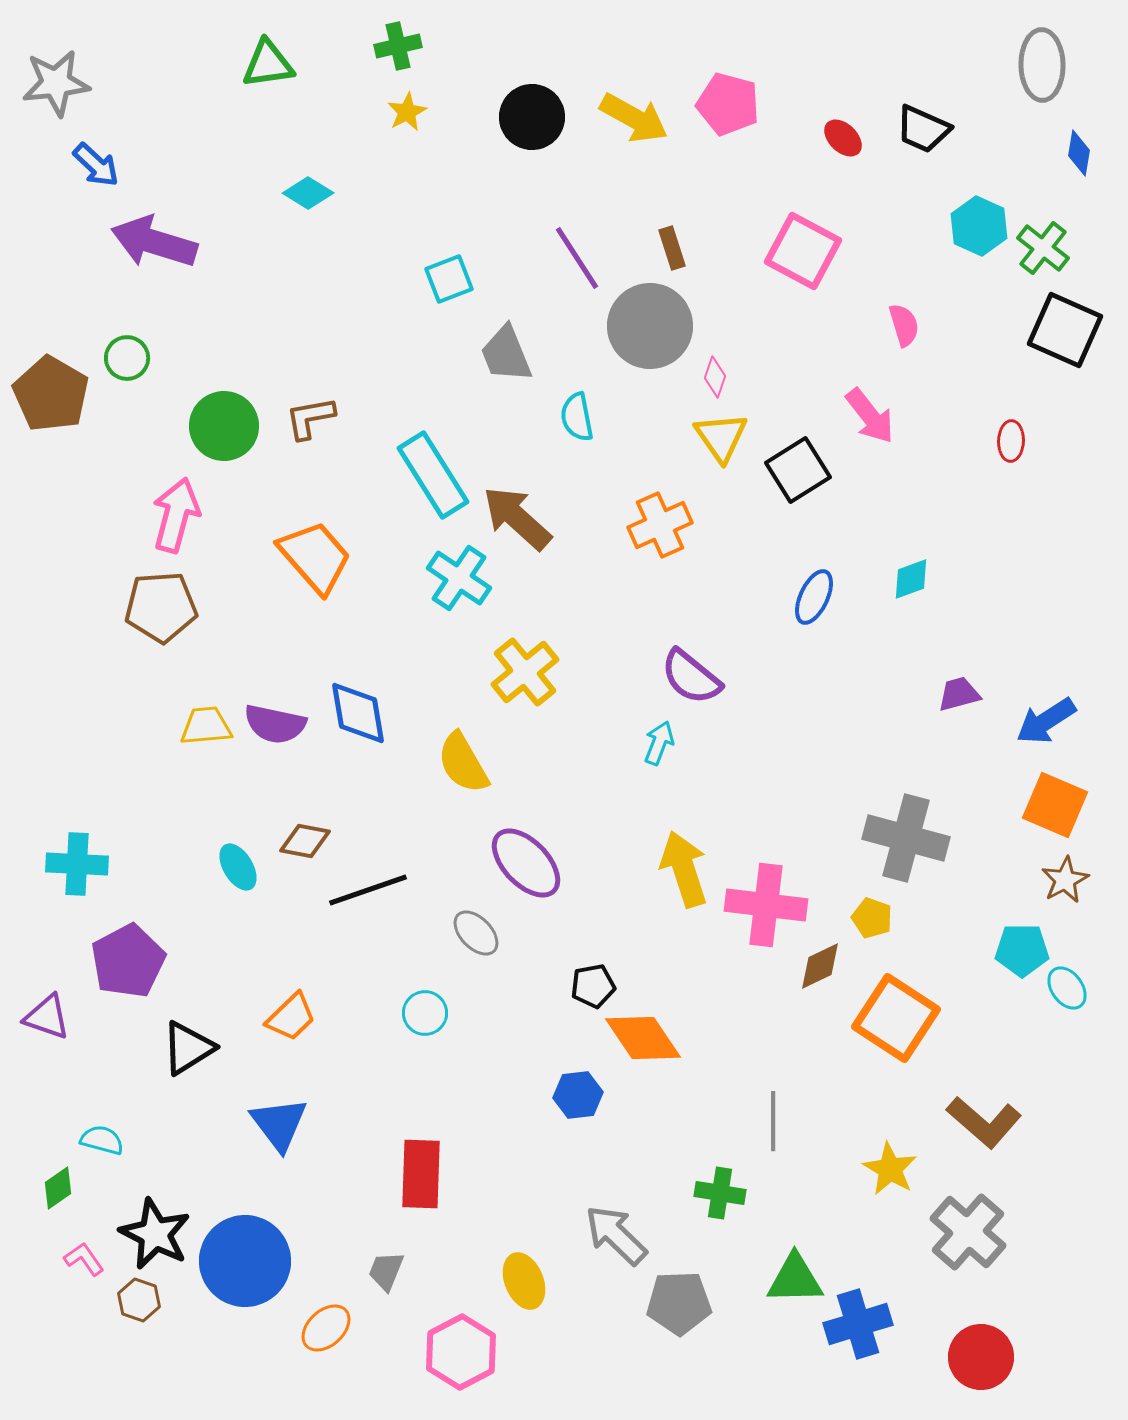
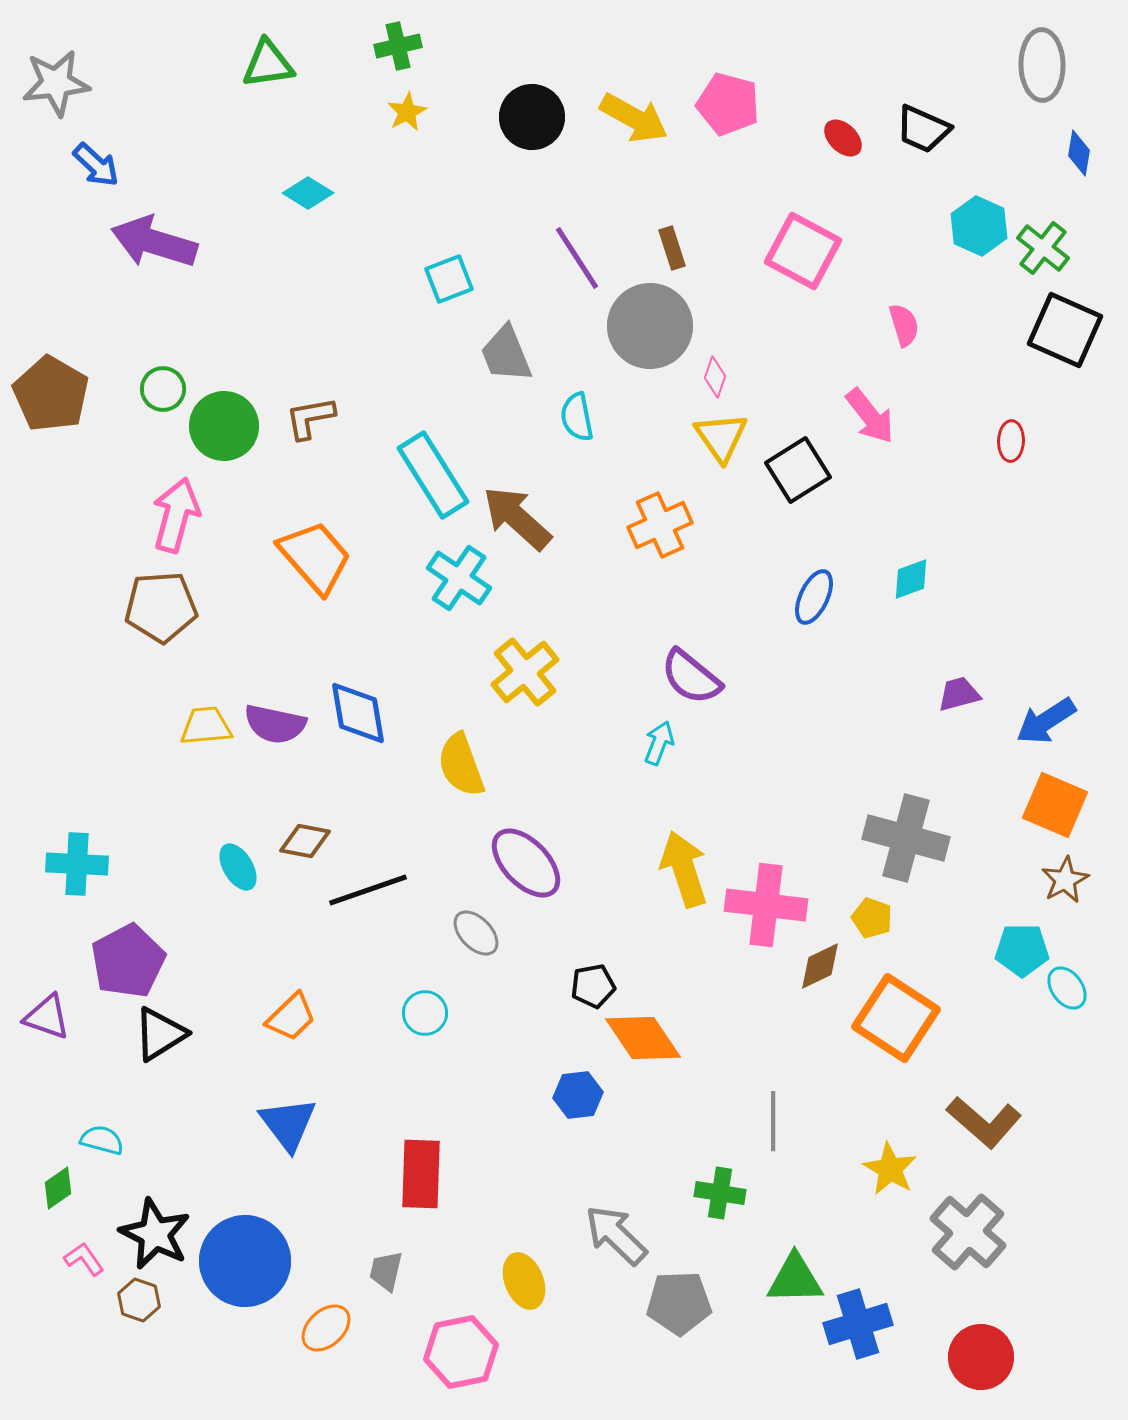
green circle at (127, 358): moved 36 px right, 31 px down
yellow semicircle at (463, 763): moved 2 px left, 2 px down; rotated 10 degrees clockwise
black triangle at (188, 1048): moved 28 px left, 14 px up
blue triangle at (279, 1124): moved 9 px right
gray trapezoid at (386, 1271): rotated 9 degrees counterclockwise
pink hexagon at (461, 1352): rotated 16 degrees clockwise
